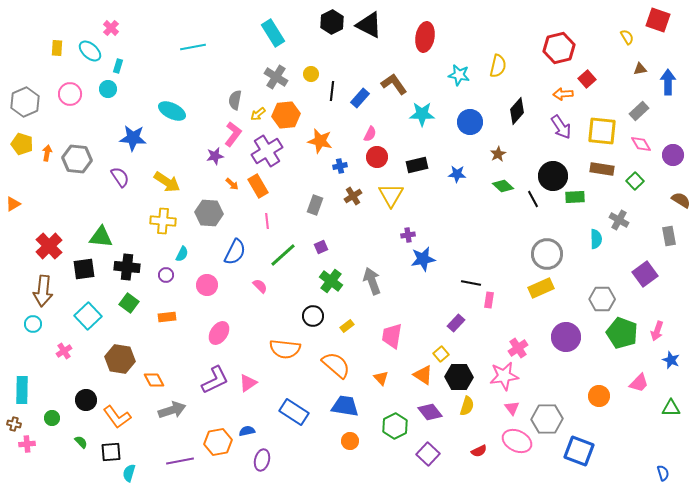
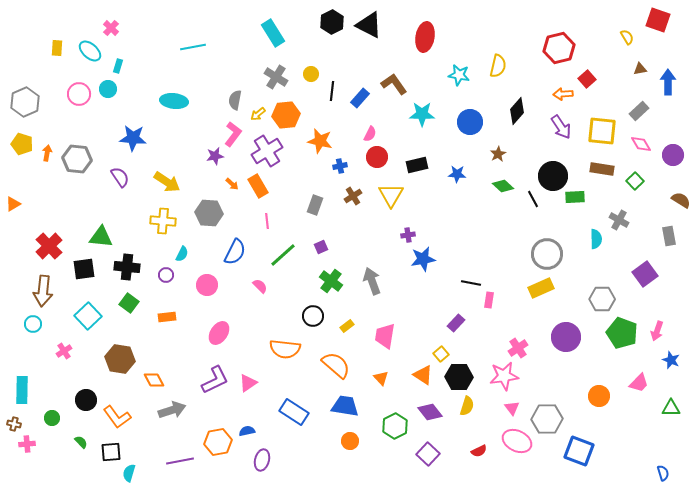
pink circle at (70, 94): moved 9 px right
cyan ellipse at (172, 111): moved 2 px right, 10 px up; rotated 20 degrees counterclockwise
pink trapezoid at (392, 336): moved 7 px left
